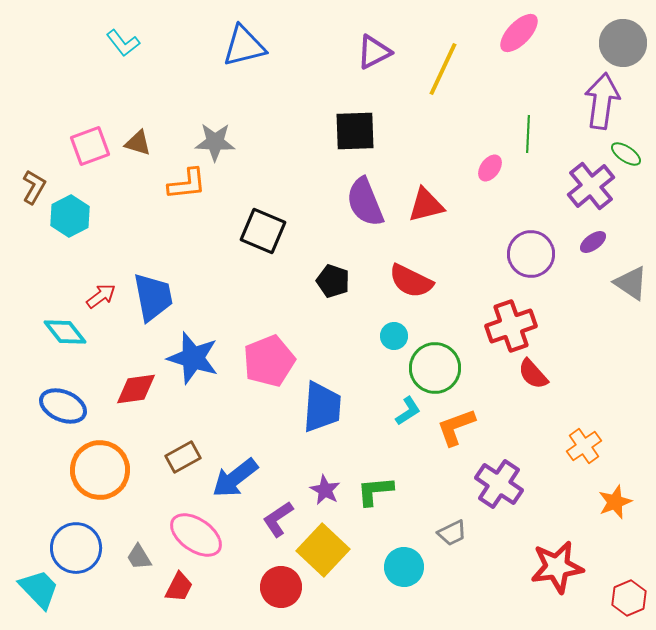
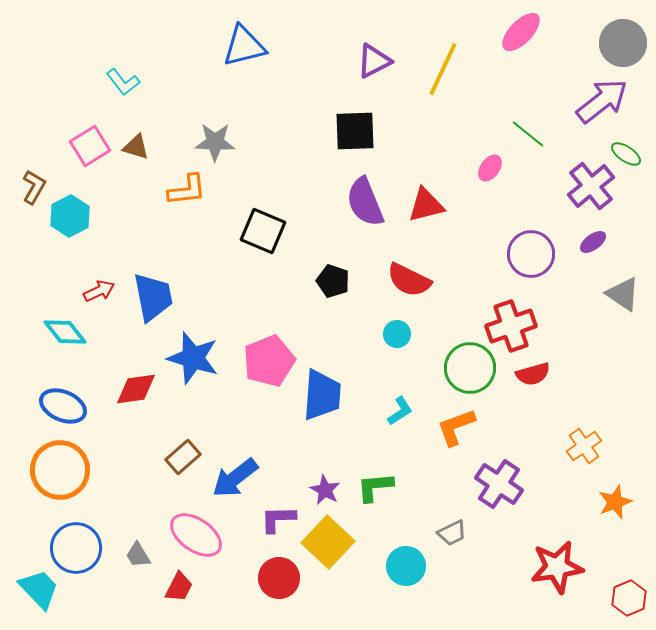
pink ellipse at (519, 33): moved 2 px right, 1 px up
cyan L-shape at (123, 43): moved 39 px down
purple triangle at (374, 52): moved 9 px down
purple arrow at (602, 101): rotated 44 degrees clockwise
green line at (528, 134): rotated 54 degrees counterclockwise
brown triangle at (138, 143): moved 2 px left, 4 px down
pink square at (90, 146): rotated 12 degrees counterclockwise
orange L-shape at (187, 184): moved 6 px down
red semicircle at (411, 281): moved 2 px left, 1 px up
gray triangle at (631, 283): moved 8 px left, 11 px down
red arrow at (101, 296): moved 2 px left, 5 px up; rotated 12 degrees clockwise
cyan circle at (394, 336): moved 3 px right, 2 px up
green circle at (435, 368): moved 35 px right
red semicircle at (533, 374): rotated 64 degrees counterclockwise
blue trapezoid at (322, 407): moved 12 px up
cyan L-shape at (408, 411): moved 8 px left
brown rectangle at (183, 457): rotated 12 degrees counterclockwise
orange circle at (100, 470): moved 40 px left
green L-shape at (375, 491): moved 4 px up
purple L-shape at (278, 519): rotated 33 degrees clockwise
yellow square at (323, 550): moved 5 px right, 8 px up
gray trapezoid at (139, 557): moved 1 px left, 2 px up
cyan circle at (404, 567): moved 2 px right, 1 px up
red circle at (281, 587): moved 2 px left, 9 px up
